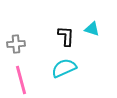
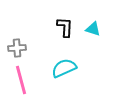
cyan triangle: moved 1 px right
black L-shape: moved 1 px left, 9 px up
gray cross: moved 1 px right, 4 px down
